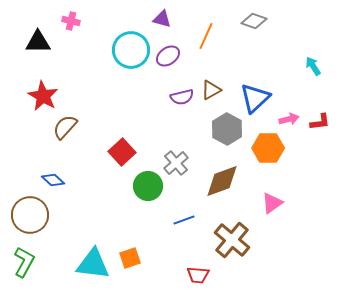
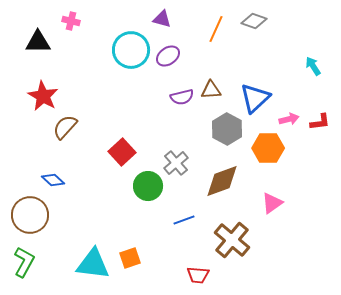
orange line: moved 10 px right, 7 px up
brown triangle: rotated 25 degrees clockwise
